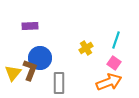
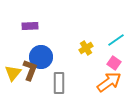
cyan line: rotated 36 degrees clockwise
blue circle: moved 1 px right, 1 px up
orange arrow: rotated 15 degrees counterclockwise
